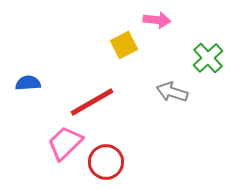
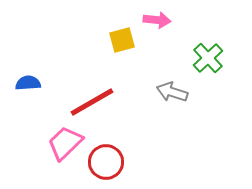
yellow square: moved 2 px left, 5 px up; rotated 12 degrees clockwise
